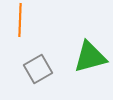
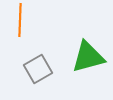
green triangle: moved 2 px left
